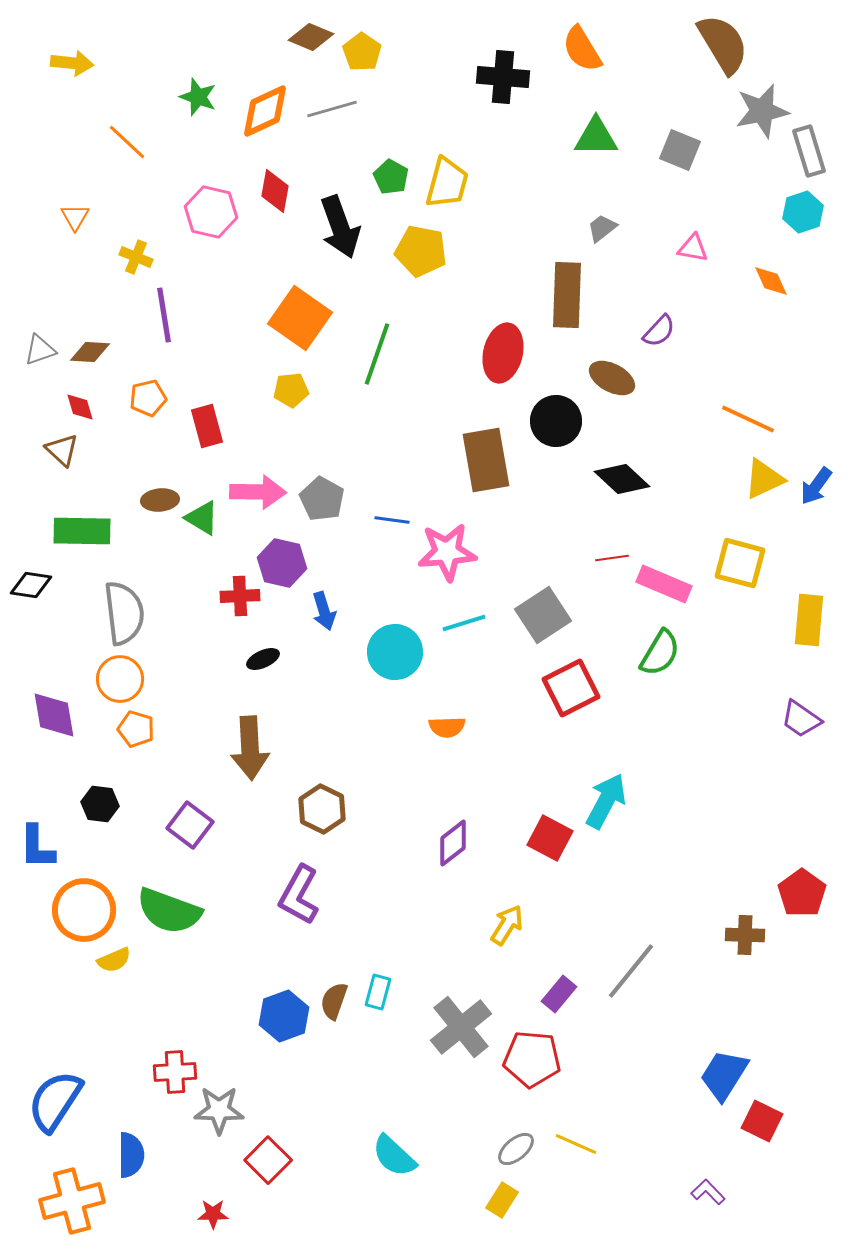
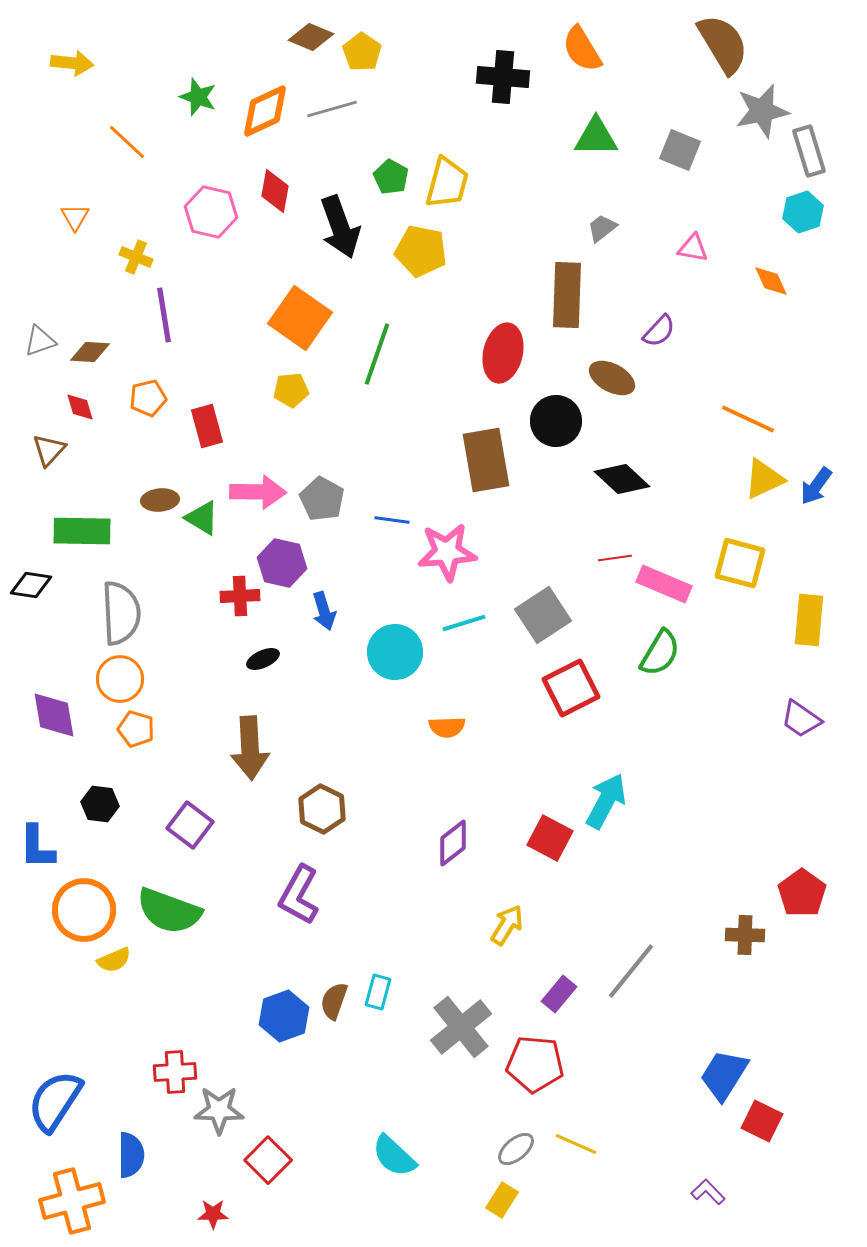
gray triangle at (40, 350): moved 9 px up
brown triangle at (62, 450): moved 13 px left; rotated 30 degrees clockwise
red line at (612, 558): moved 3 px right
gray semicircle at (124, 613): moved 3 px left; rotated 4 degrees clockwise
red pentagon at (532, 1059): moved 3 px right, 5 px down
